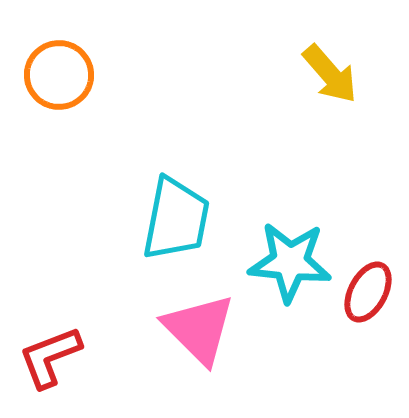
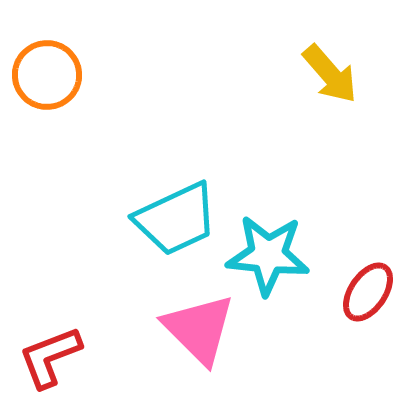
orange circle: moved 12 px left
cyan trapezoid: rotated 54 degrees clockwise
cyan star: moved 22 px left, 7 px up
red ellipse: rotated 6 degrees clockwise
